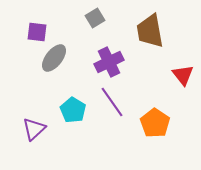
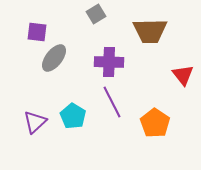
gray square: moved 1 px right, 4 px up
brown trapezoid: rotated 81 degrees counterclockwise
purple cross: rotated 28 degrees clockwise
purple line: rotated 8 degrees clockwise
cyan pentagon: moved 6 px down
purple triangle: moved 1 px right, 7 px up
